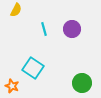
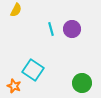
cyan line: moved 7 px right
cyan square: moved 2 px down
orange star: moved 2 px right
